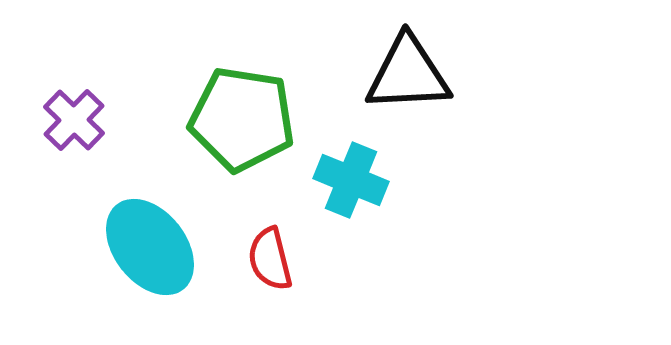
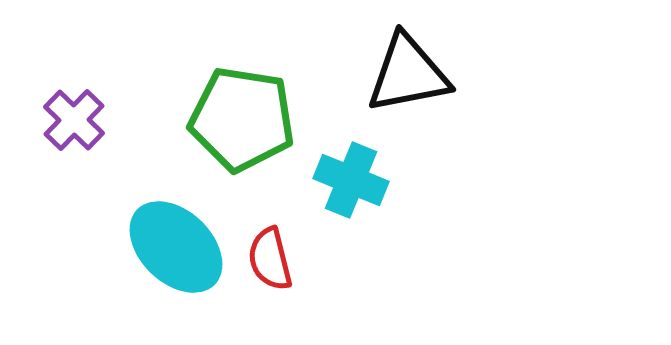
black triangle: rotated 8 degrees counterclockwise
cyan ellipse: moved 26 px right; rotated 8 degrees counterclockwise
